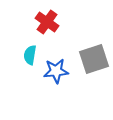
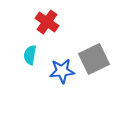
gray square: rotated 8 degrees counterclockwise
blue star: moved 6 px right
